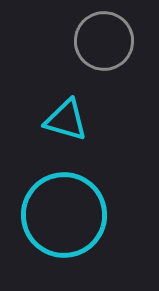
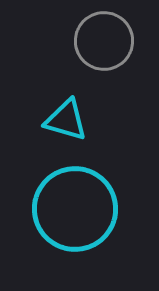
cyan circle: moved 11 px right, 6 px up
